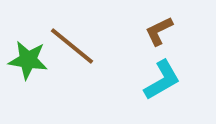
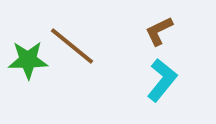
green star: rotated 9 degrees counterclockwise
cyan L-shape: rotated 21 degrees counterclockwise
